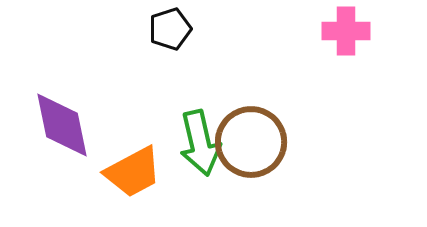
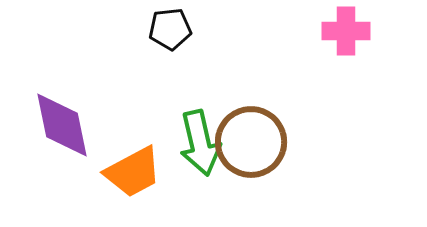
black pentagon: rotated 12 degrees clockwise
